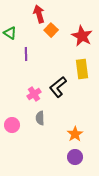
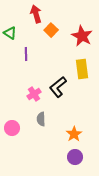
red arrow: moved 3 px left
gray semicircle: moved 1 px right, 1 px down
pink circle: moved 3 px down
orange star: moved 1 px left
